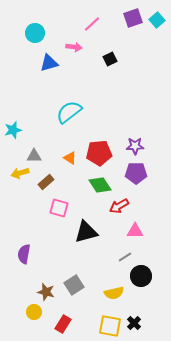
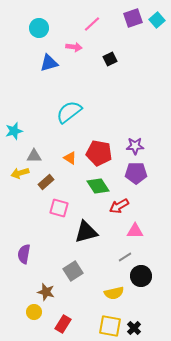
cyan circle: moved 4 px right, 5 px up
cyan star: moved 1 px right, 1 px down
red pentagon: rotated 15 degrees clockwise
green diamond: moved 2 px left, 1 px down
gray square: moved 1 px left, 14 px up
black cross: moved 5 px down
